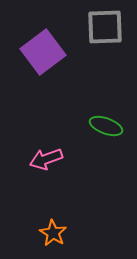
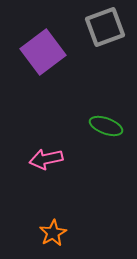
gray square: rotated 18 degrees counterclockwise
pink arrow: rotated 8 degrees clockwise
orange star: rotated 12 degrees clockwise
